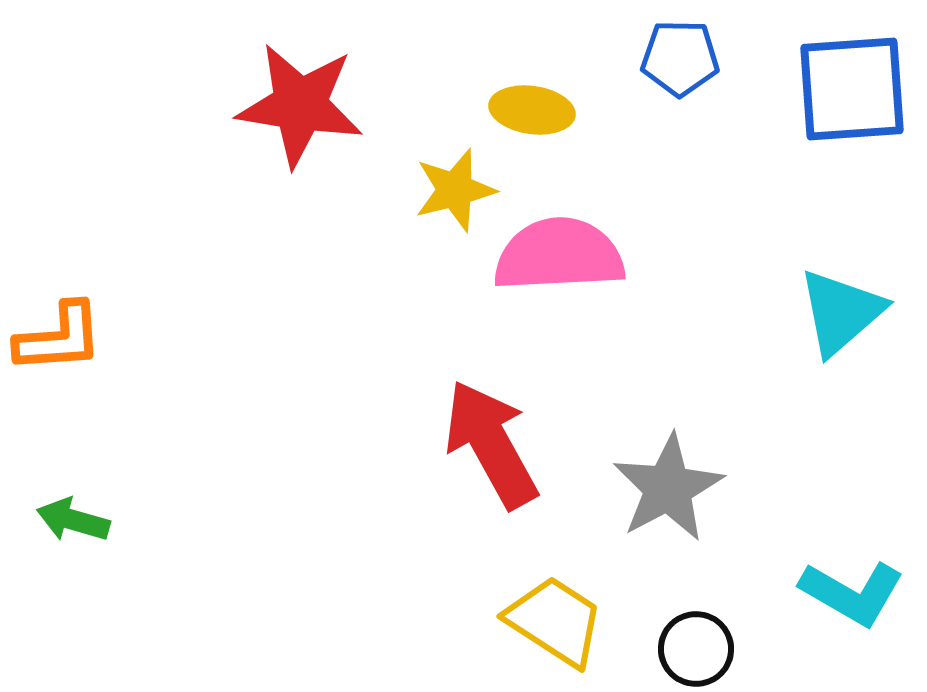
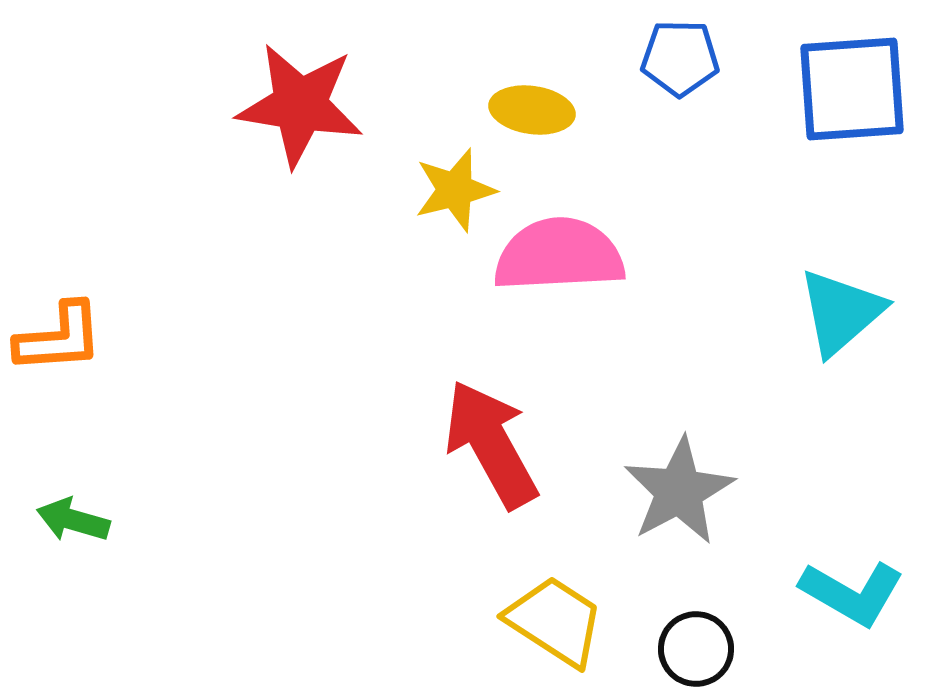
gray star: moved 11 px right, 3 px down
